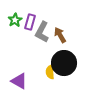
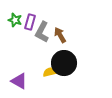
green star: rotated 24 degrees counterclockwise
yellow semicircle: rotated 80 degrees clockwise
